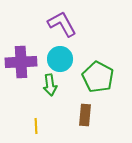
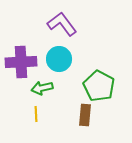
purple L-shape: rotated 8 degrees counterclockwise
cyan circle: moved 1 px left
green pentagon: moved 1 px right, 9 px down
green arrow: moved 8 px left, 3 px down; rotated 85 degrees clockwise
yellow line: moved 12 px up
